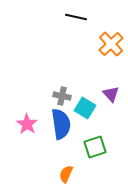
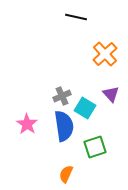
orange cross: moved 6 px left, 10 px down
gray cross: rotated 36 degrees counterclockwise
blue semicircle: moved 3 px right, 2 px down
